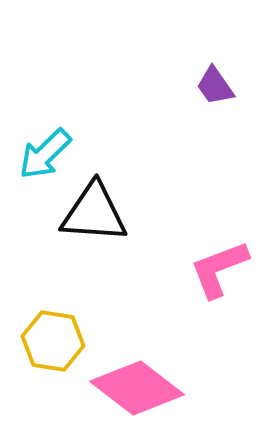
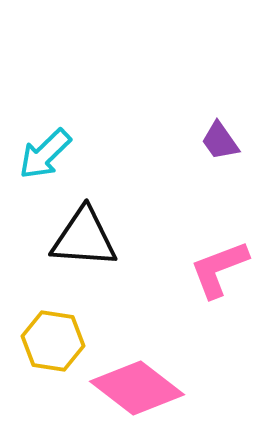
purple trapezoid: moved 5 px right, 55 px down
black triangle: moved 10 px left, 25 px down
